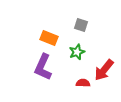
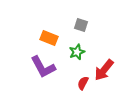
purple L-shape: rotated 52 degrees counterclockwise
red semicircle: rotated 64 degrees counterclockwise
